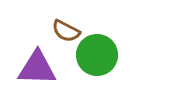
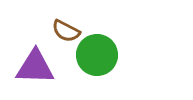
purple triangle: moved 2 px left, 1 px up
